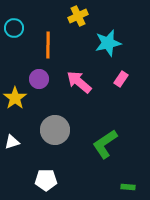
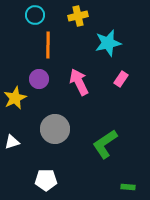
yellow cross: rotated 12 degrees clockwise
cyan circle: moved 21 px right, 13 px up
pink arrow: rotated 24 degrees clockwise
yellow star: rotated 10 degrees clockwise
gray circle: moved 1 px up
